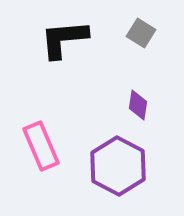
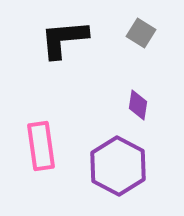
pink rectangle: rotated 15 degrees clockwise
